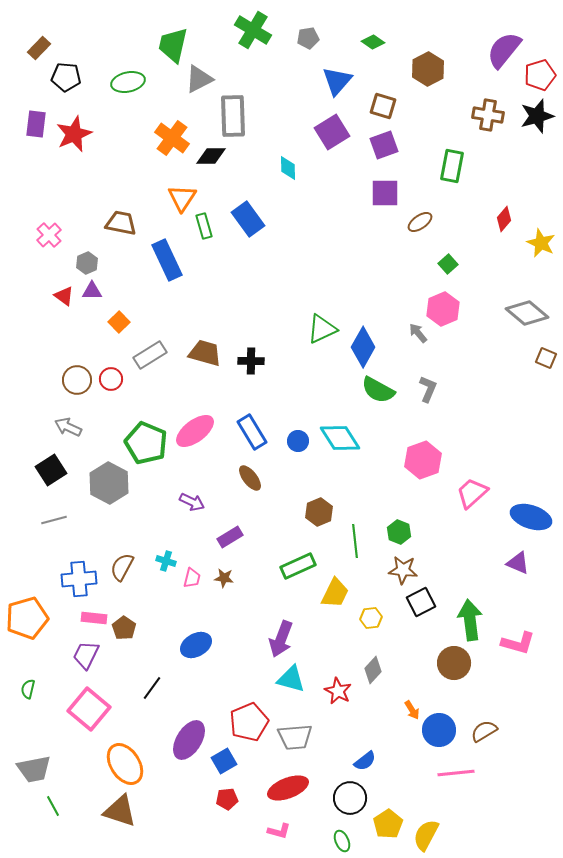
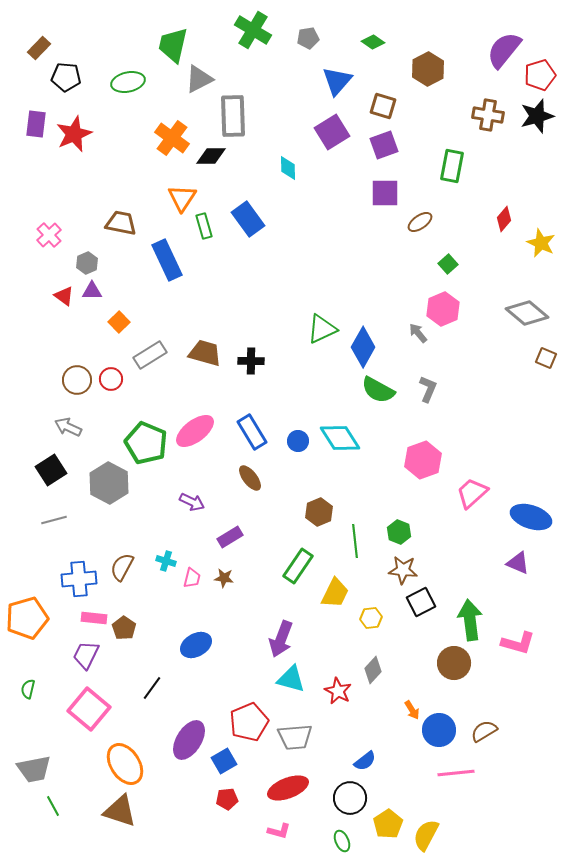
green rectangle at (298, 566): rotated 32 degrees counterclockwise
